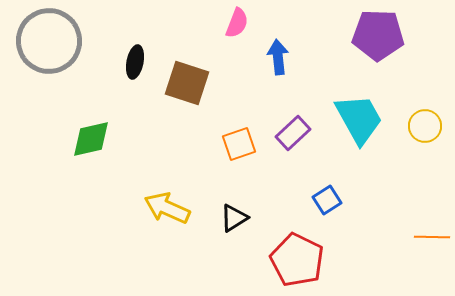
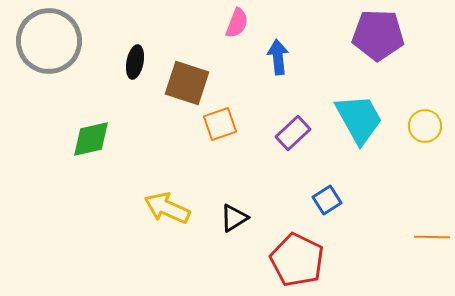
orange square: moved 19 px left, 20 px up
